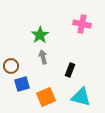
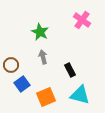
pink cross: moved 4 px up; rotated 24 degrees clockwise
green star: moved 3 px up; rotated 12 degrees counterclockwise
brown circle: moved 1 px up
black rectangle: rotated 48 degrees counterclockwise
blue square: rotated 21 degrees counterclockwise
cyan triangle: moved 1 px left, 2 px up
